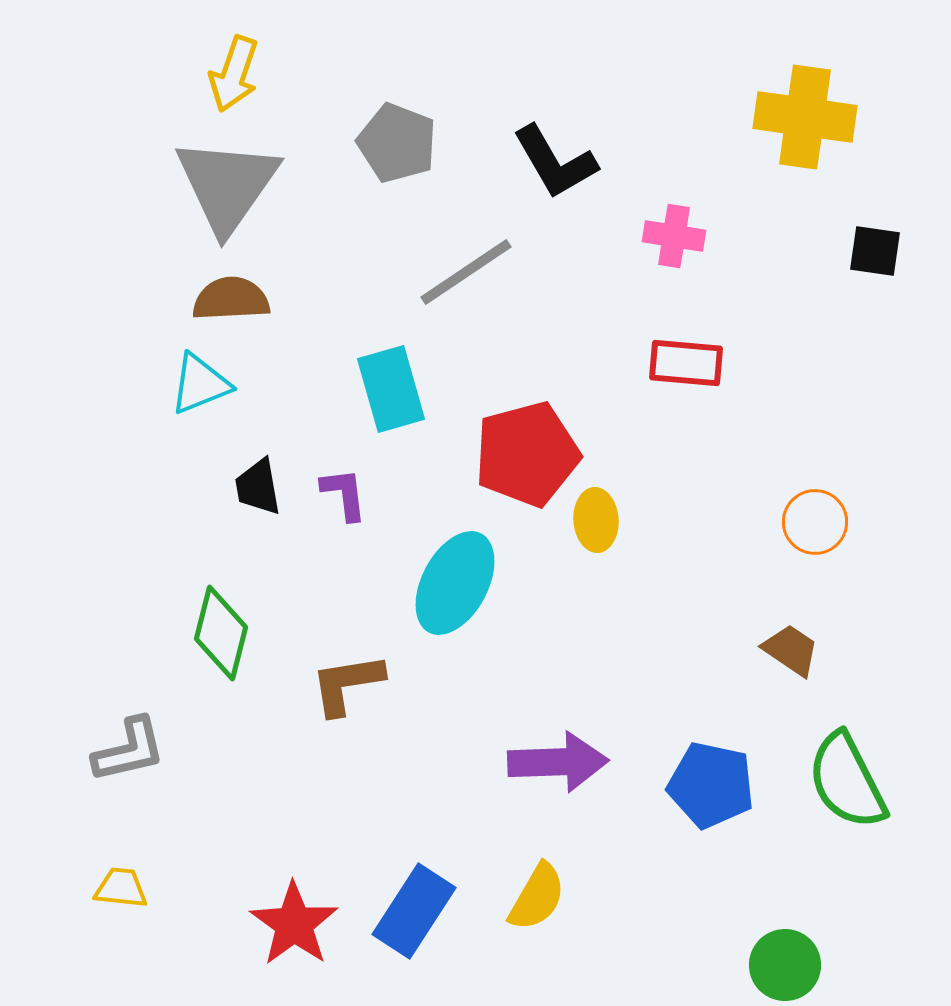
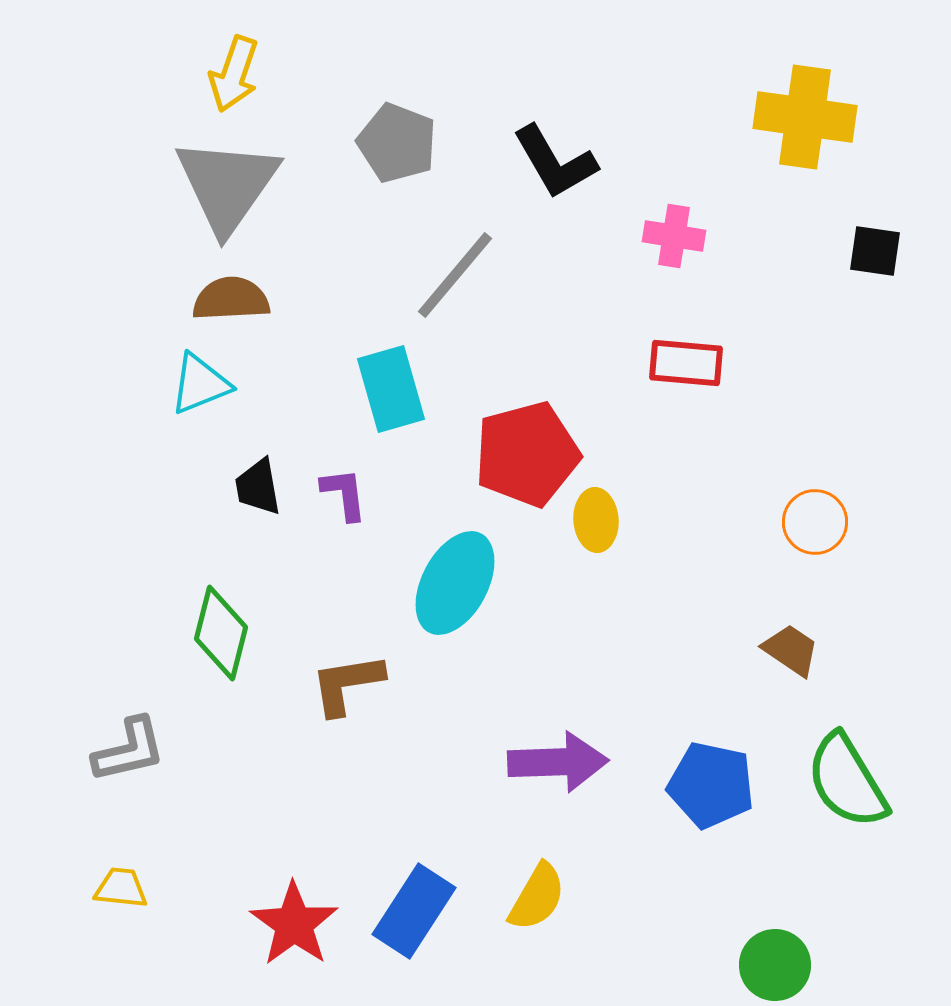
gray line: moved 11 px left, 3 px down; rotated 16 degrees counterclockwise
green semicircle: rotated 4 degrees counterclockwise
green circle: moved 10 px left
